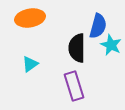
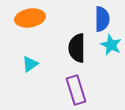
blue semicircle: moved 4 px right, 7 px up; rotated 15 degrees counterclockwise
purple rectangle: moved 2 px right, 4 px down
